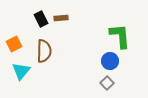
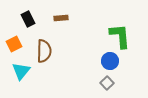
black rectangle: moved 13 px left
